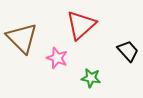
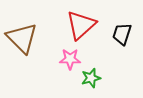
black trapezoid: moved 6 px left, 17 px up; rotated 120 degrees counterclockwise
pink star: moved 13 px right, 1 px down; rotated 20 degrees counterclockwise
green star: rotated 24 degrees counterclockwise
